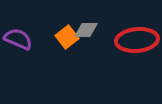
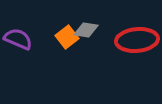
gray diamond: rotated 10 degrees clockwise
